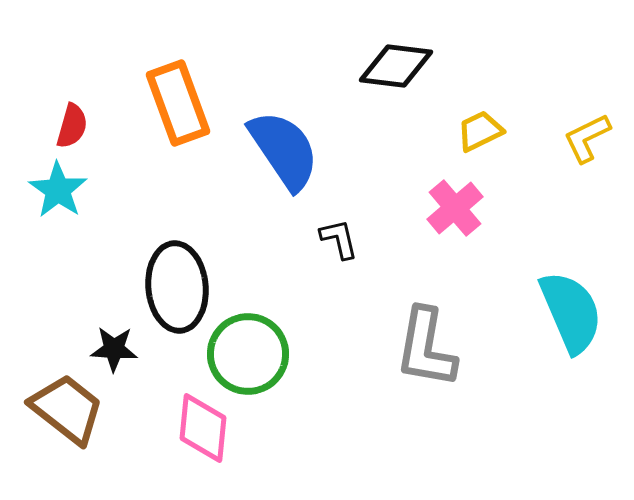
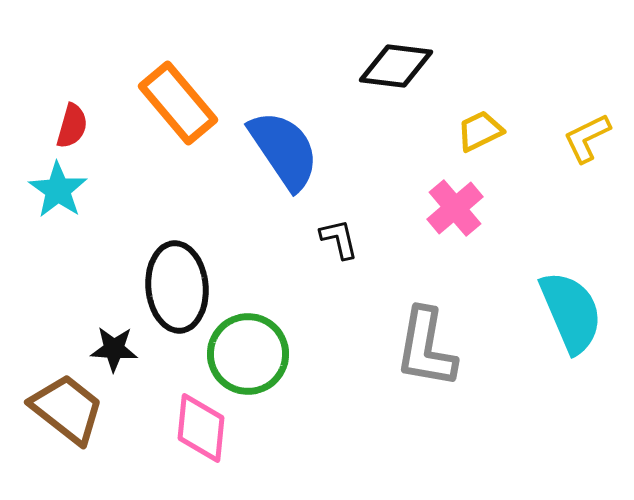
orange rectangle: rotated 20 degrees counterclockwise
pink diamond: moved 2 px left
